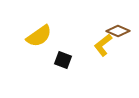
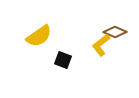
brown diamond: moved 3 px left, 1 px down
yellow L-shape: moved 2 px left
